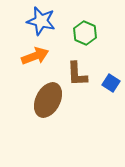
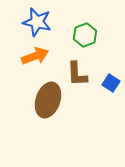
blue star: moved 4 px left, 1 px down
green hexagon: moved 2 px down; rotated 15 degrees clockwise
brown ellipse: rotated 8 degrees counterclockwise
